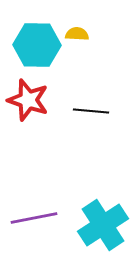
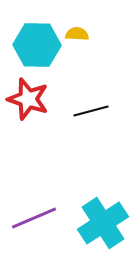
red star: moved 1 px up
black line: rotated 20 degrees counterclockwise
purple line: rotated 12 degrees counterclockwise
cyan cross: moved 2 px up
